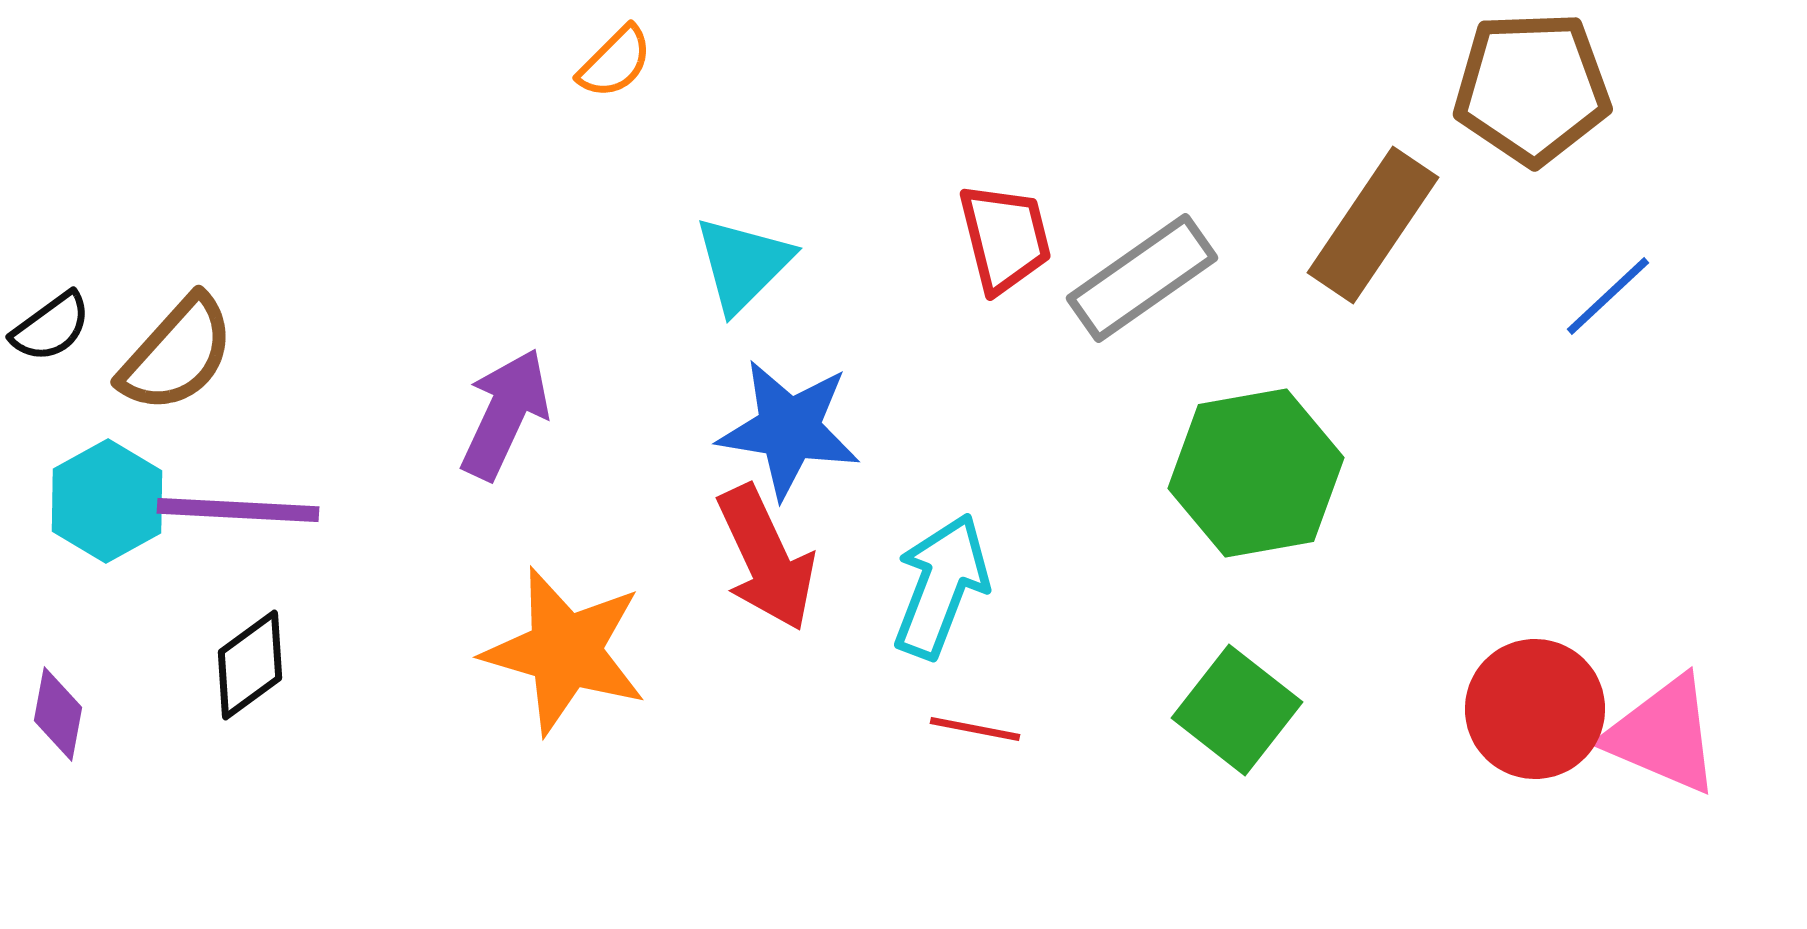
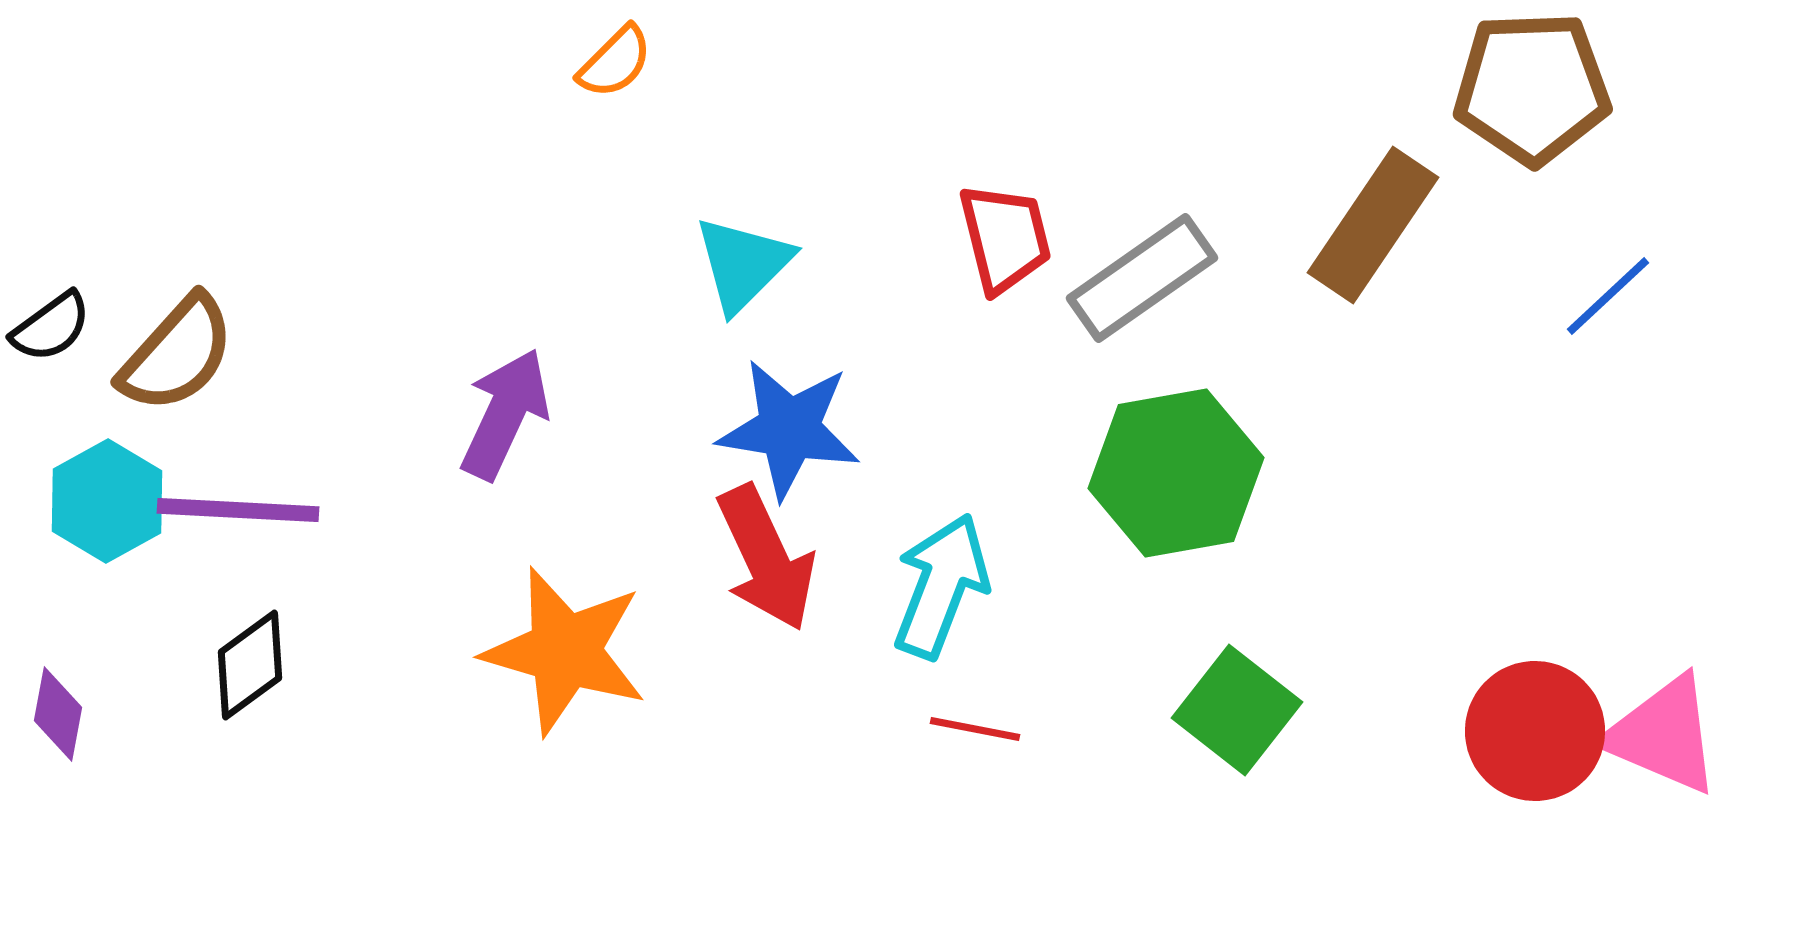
green hexagon: moved 80 px left
red circle: moved 22 px down
